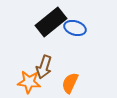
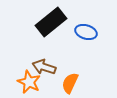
blue ellipse: moved 11 px right, 4 px down
brown arrow: rotated 90 degrees clockwise
orange star: rotated 20 degrees clockwise
